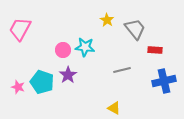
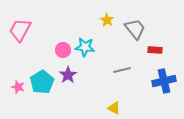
pink trapezoid: moved 1 px down
cyan pentagon: rotated 20 degrees clockwise
